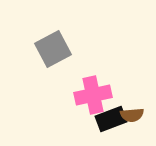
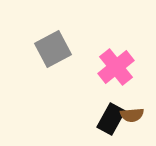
pink cross: moved 23 px right, 28 px up; rotated 27 degrees counterclockwise
black rectangle: rotated 40 degrees counterclockwise
